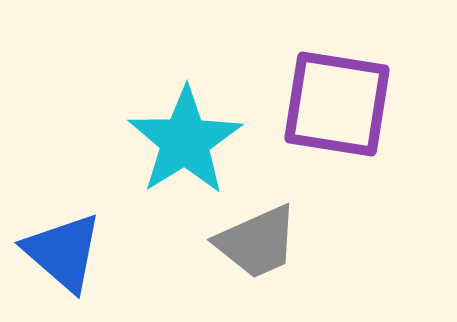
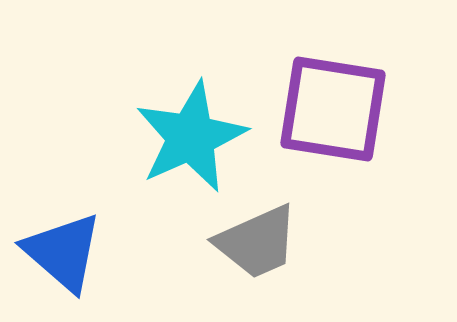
purple square: moved 4 px left, 5 px down
cyan star: moved 6 px right, 4 px up; rotated 8 degrees clockwise
